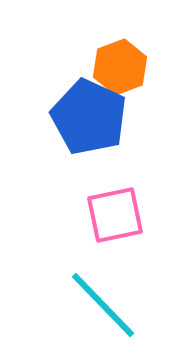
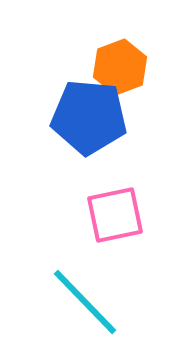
blue pentagon: rotated 20 degrees counterclockwise
cyan line: moved 18 px left, 3 px up
